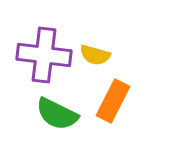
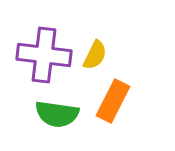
yellow semicircle: rotated 80 degrees counterclockwise
green semicircle: rotated 18 degrees counterclockwise
